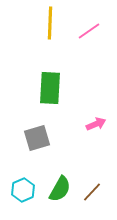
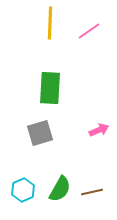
pink arrow: moved 3 px right, 6 px down
gray square: moved 3 px right, 5 px up
brown line: rotated 35 degrees clockwise
